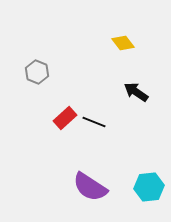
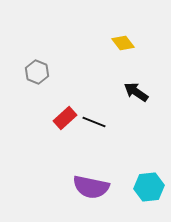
purple semicircle: moved 1 px right; rotated 21 degrees counterclockwise
